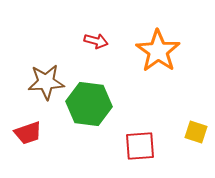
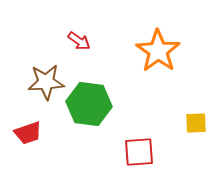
red arrow: moved 17 px left; rotated 20 degrees clockwise
yellow square: moved 9 px up; rotated 20 degrees counterclockwise
red square: moved 1 px left, 6 px down
